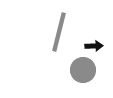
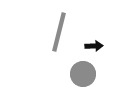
gray circle: moved 4 px down
